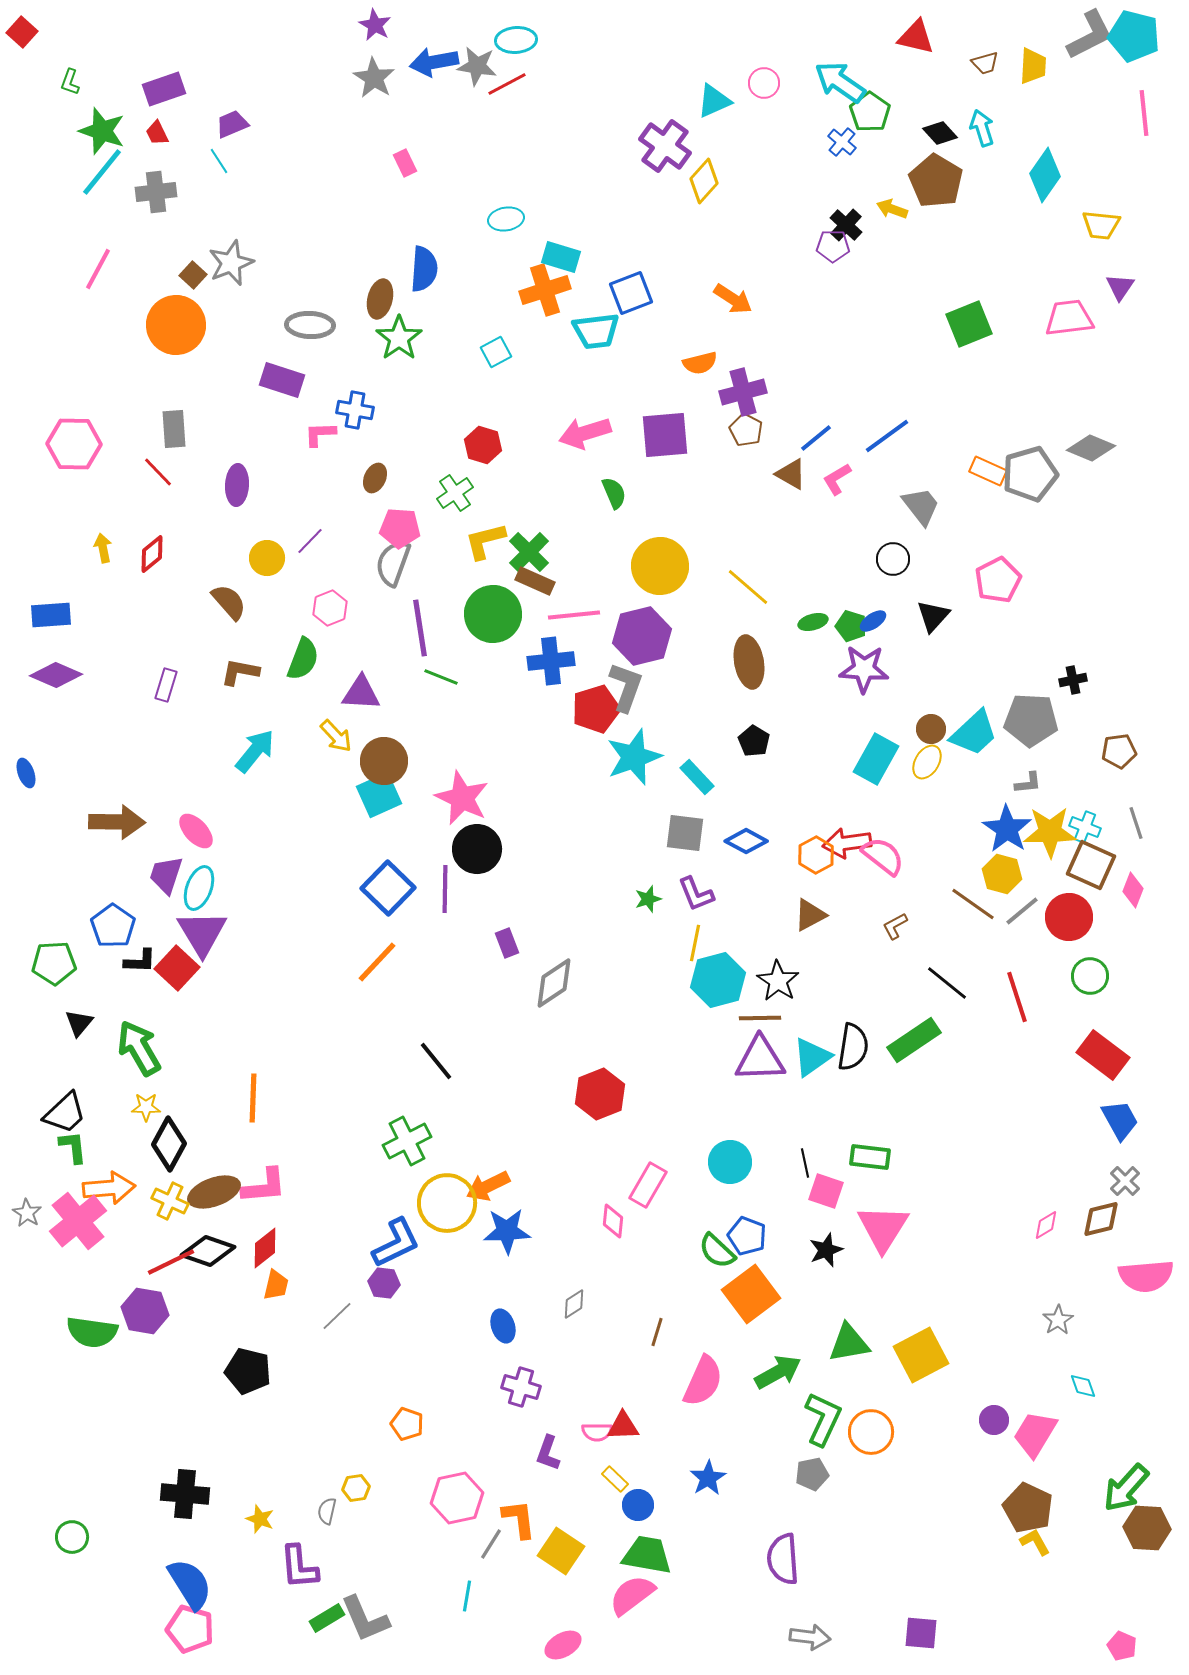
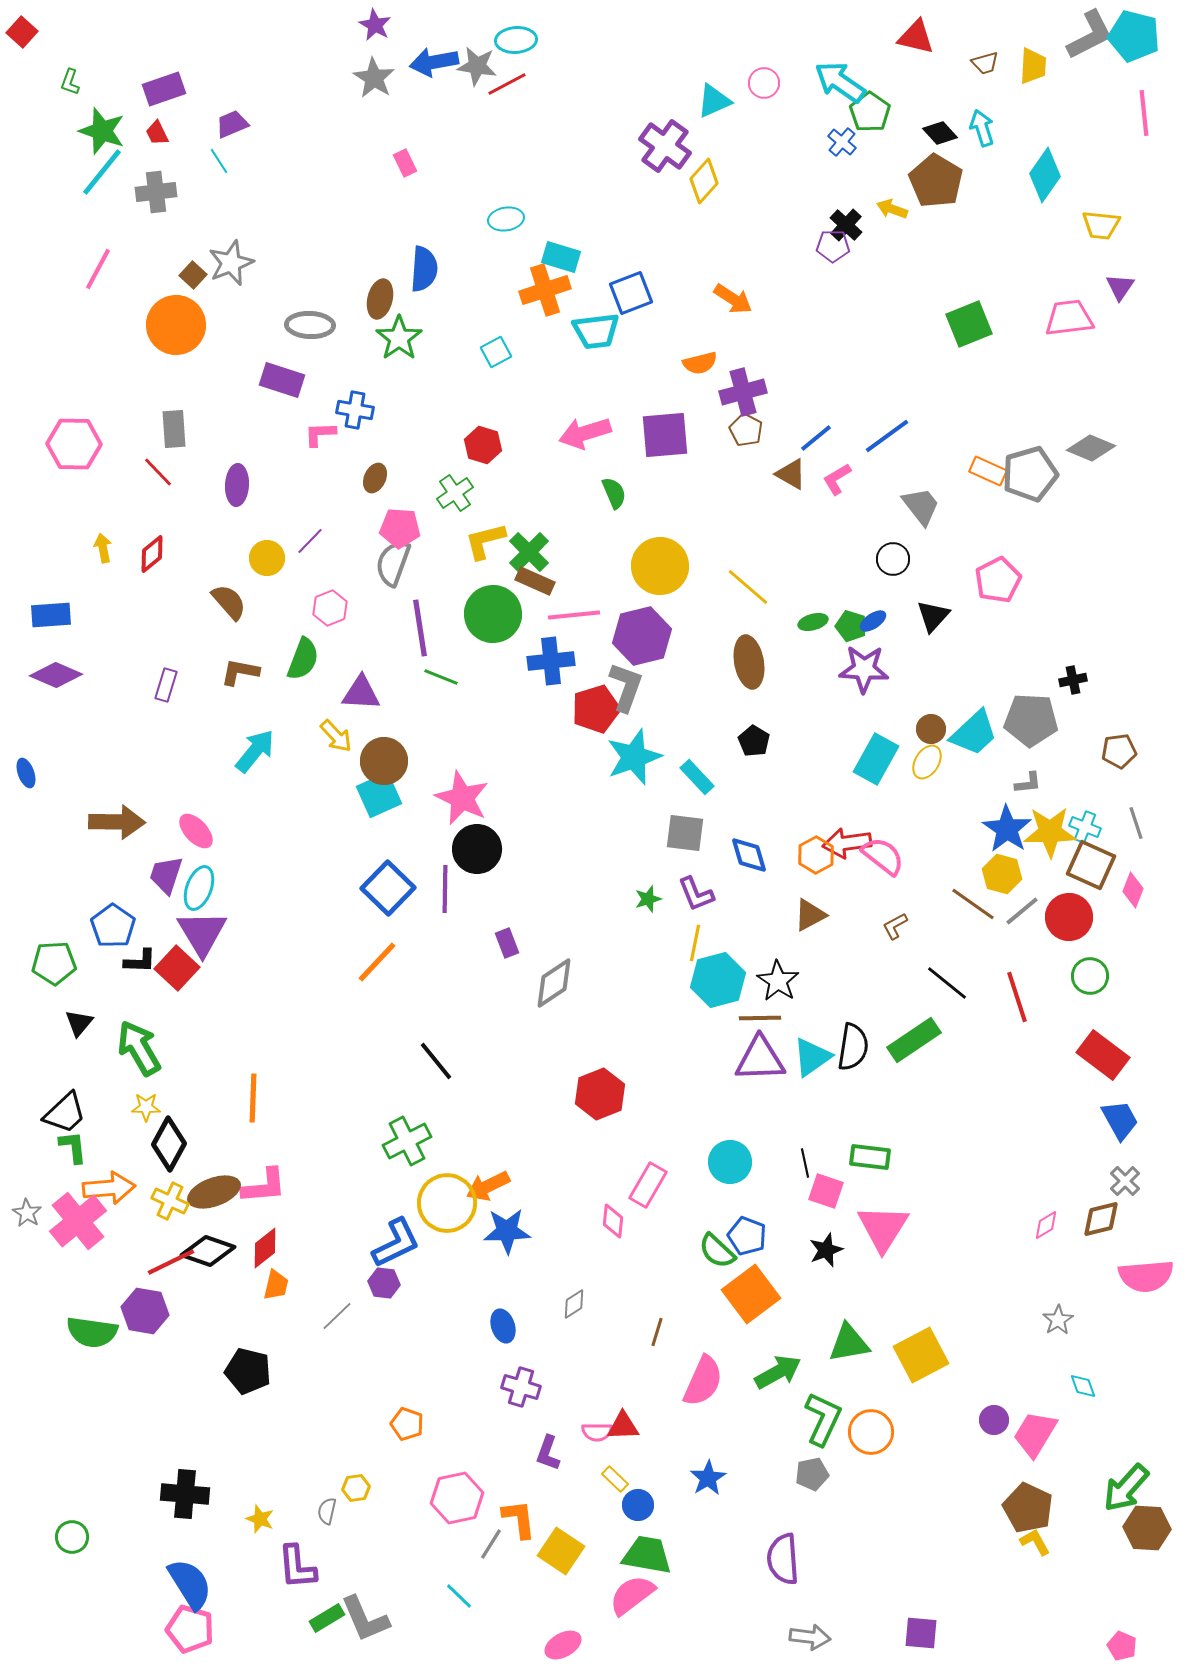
blue diamond at (746, 841): moved 3 px right, 14 px down; rotated 45 degrees clockwise
purple L-shape at (299, 1567): moved 2 px left
cyan line at (467, 1596): moved 8 px left; rotated 56 degrees counterclockwise
